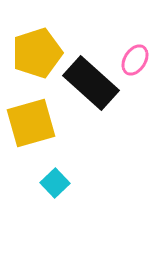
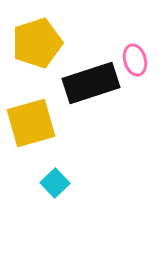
yellow pentagon: moved 10 px up
pink ellipse: rotated 48 degrees counterclockwise
black rectangle: rotated 60 degrees counterclockwise
